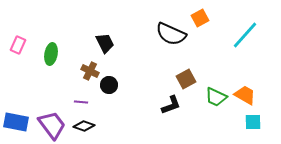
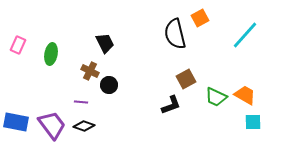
black semicircle: moved 4 px right; rotated 52 degrees clockwise
